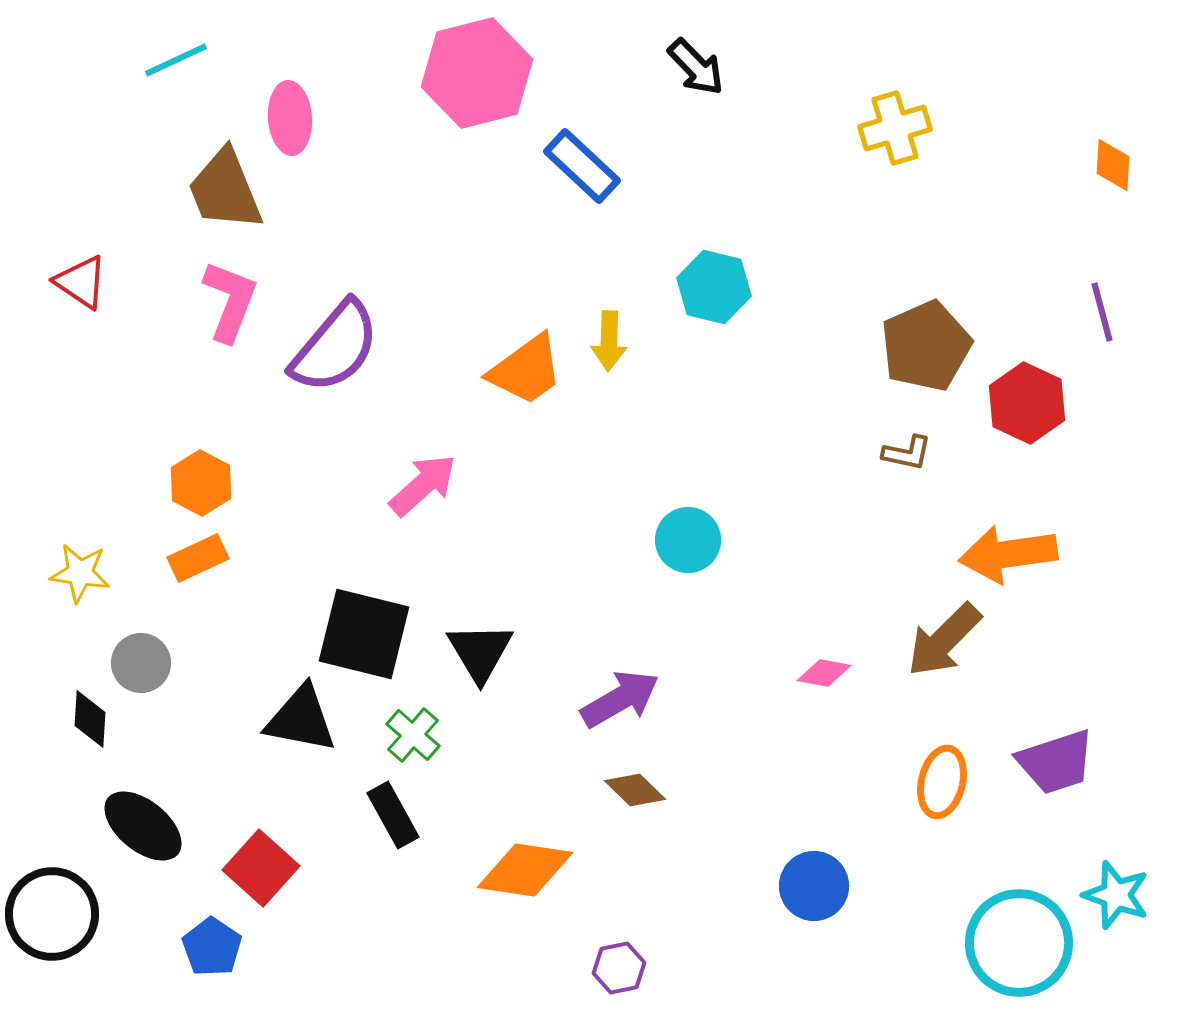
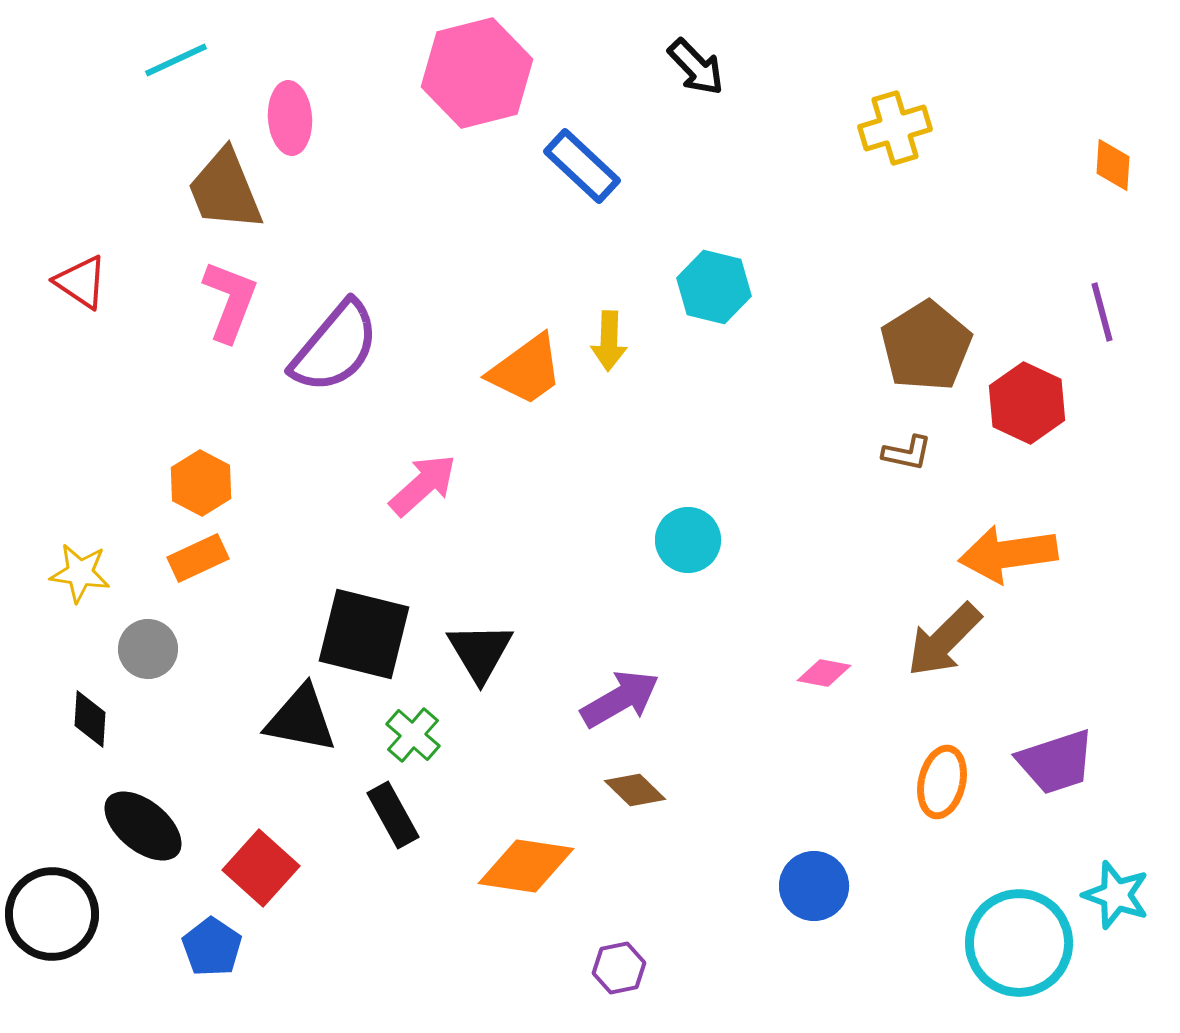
brown pentagon at (926, 346): rotated 8 degrees counterclockwise
gray circle at (141, 663): moved 7 px right, 14 px up
orange diamond at (525, 870): moved 1 px right, 4 px up
